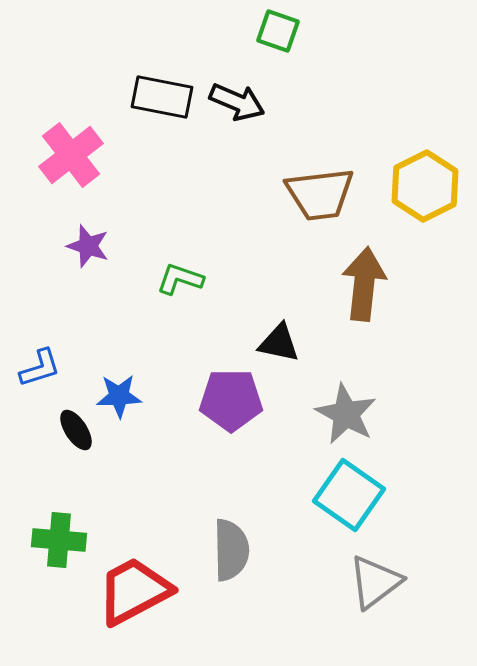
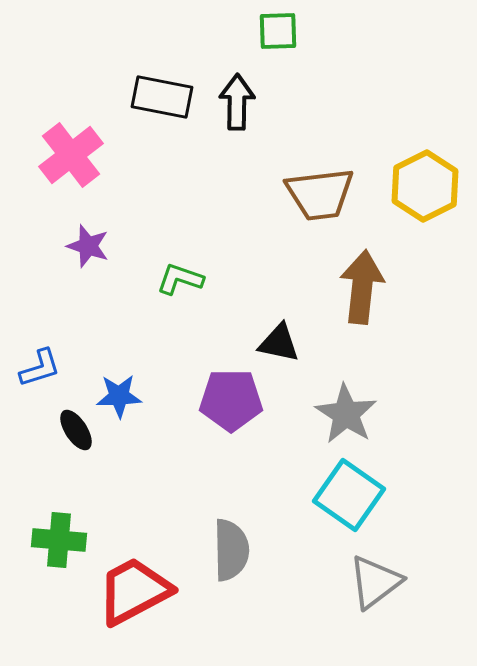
green square: rotated 21 degrees counterclockwise
black arrow: rotated 112 degrees counterclockwise
brown arrow: moved 2 px left, 3 px down
gray star: rotated 4 degrees clockwise
